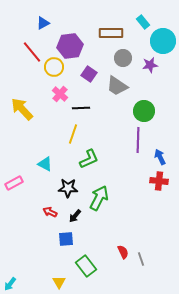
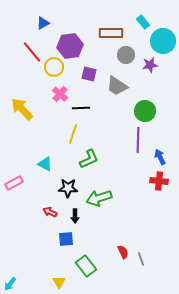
gray circle: moved 3 px right, 3 px up
purple square: rotated 21 degrees counterclockwise
green circle: moved 1 px right
green arrow: rotated 135 degrees counterclockwise
black arrow: rotated 40 degrees counterclockwise
